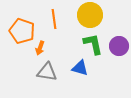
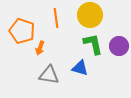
orange line: moved 2 px right, 1 px up
gray triangle: moved 2 px right, 3 px down
